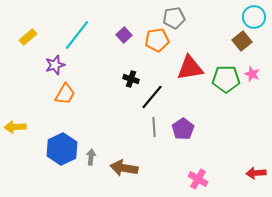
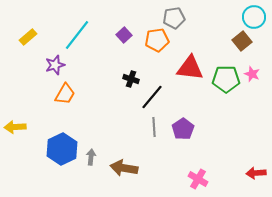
red triangle: rotated 16 degrees clockwise
